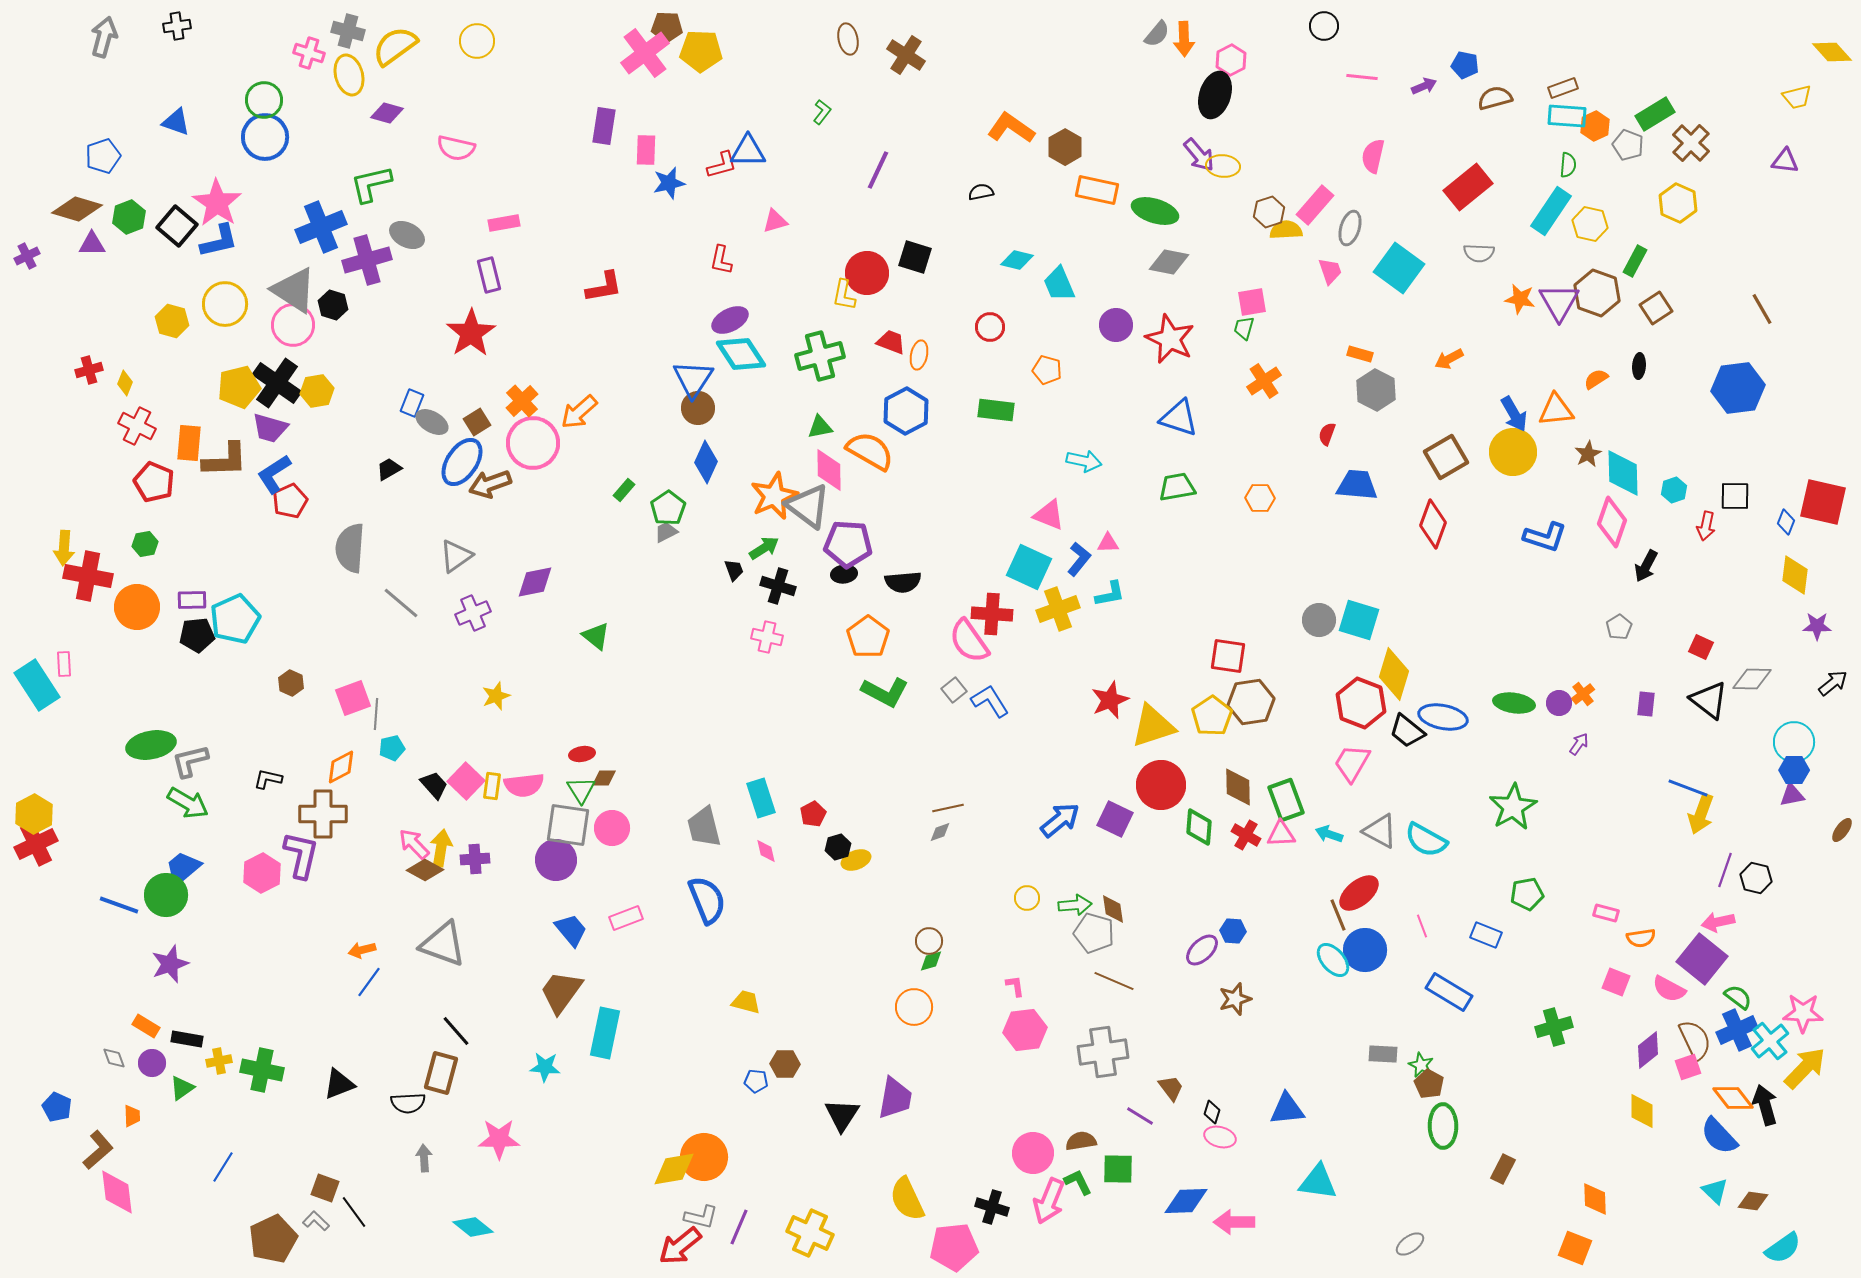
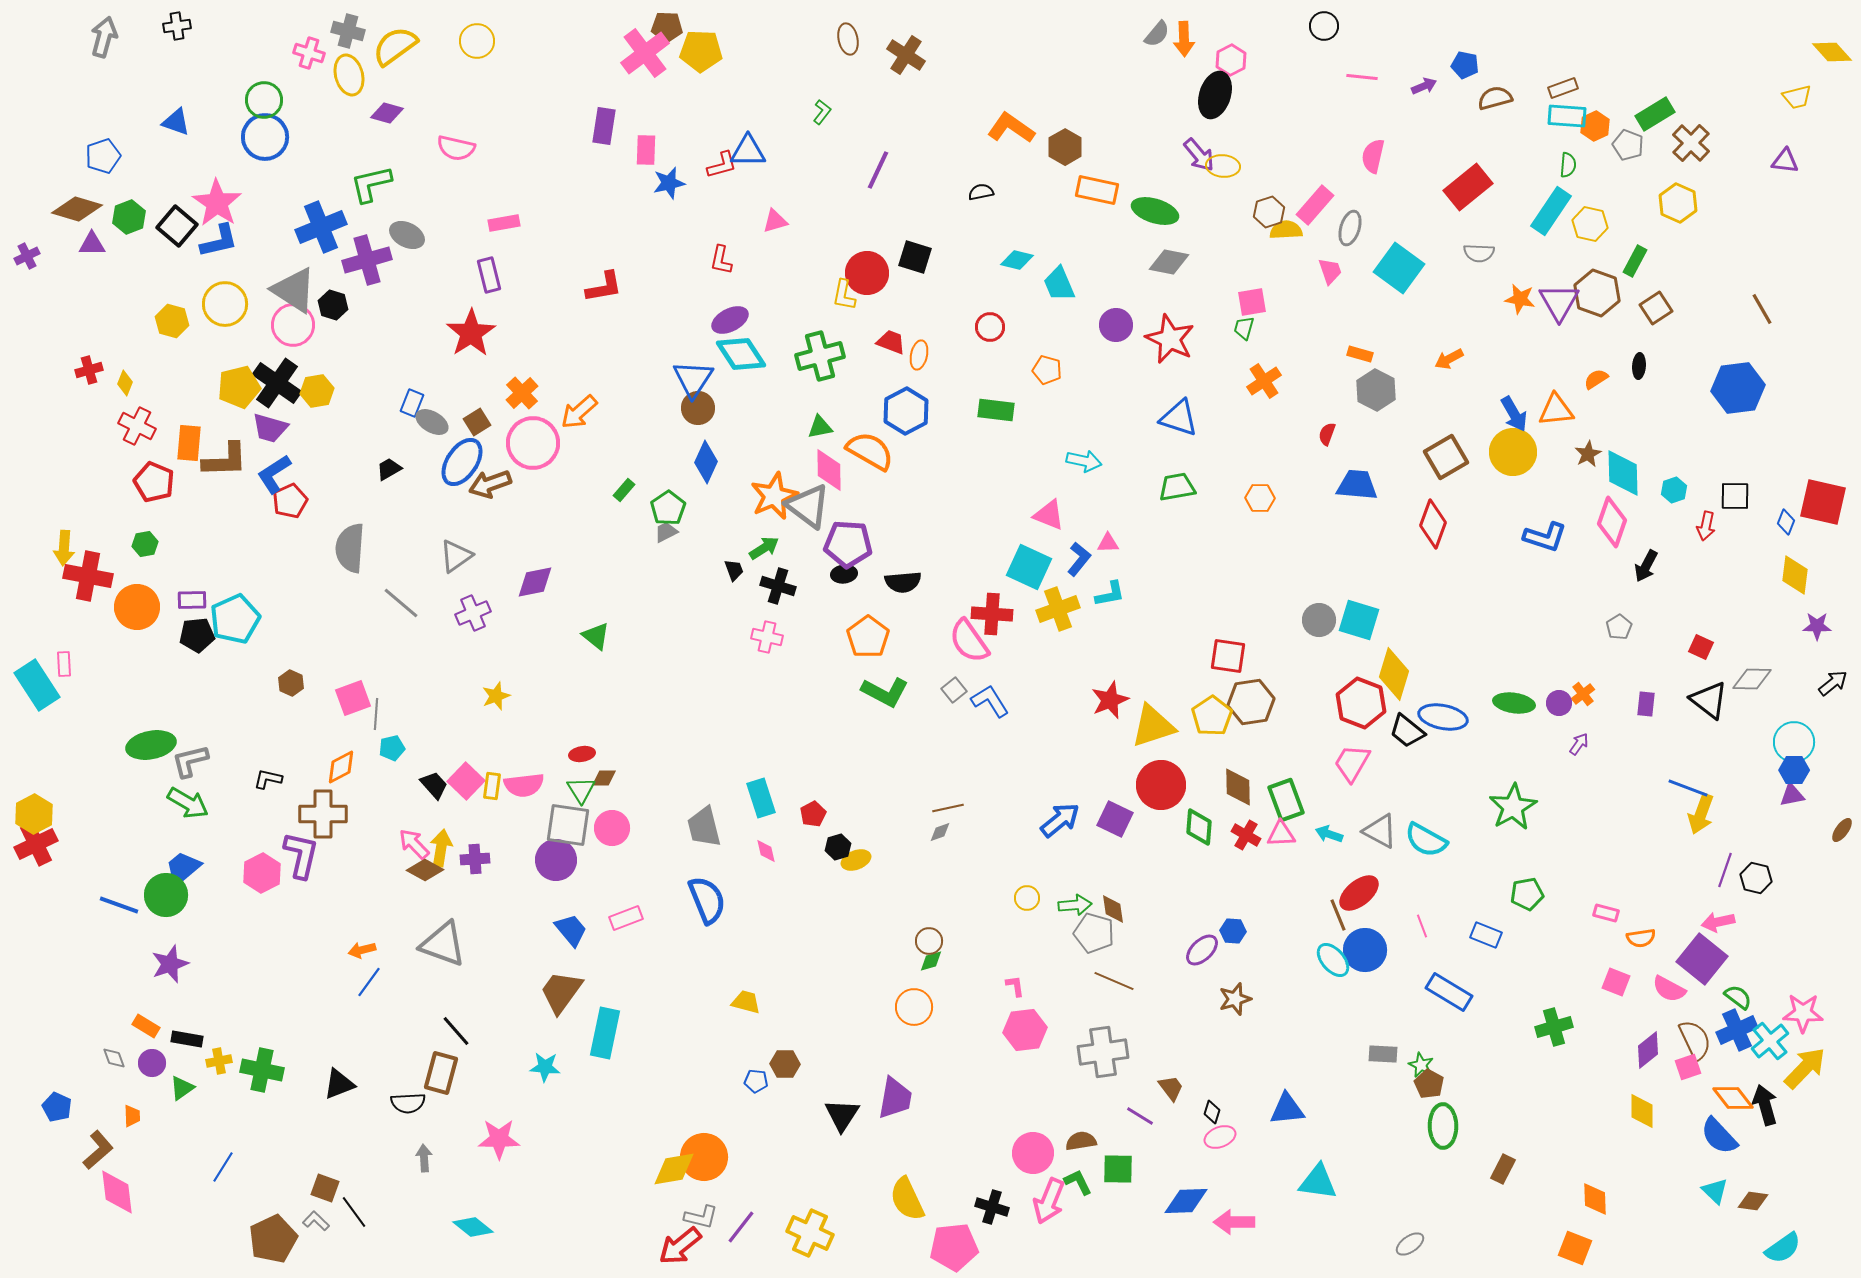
orange cross at (522, 401): moved 8 px up
pink ellipse at (1220, 1137): rotated 36 degrees counterclockwise
purple line at (739, 1227): moved 2 px right; rotated 15 degrees clockwise
